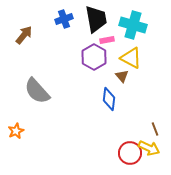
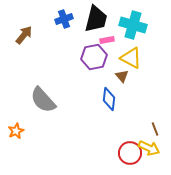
black trapezoid: rotated 24 degrees clockwise
purple hexagon: rotated 20 degrees clockwise
gray semicircle: moved 6 px right, 9 px down
